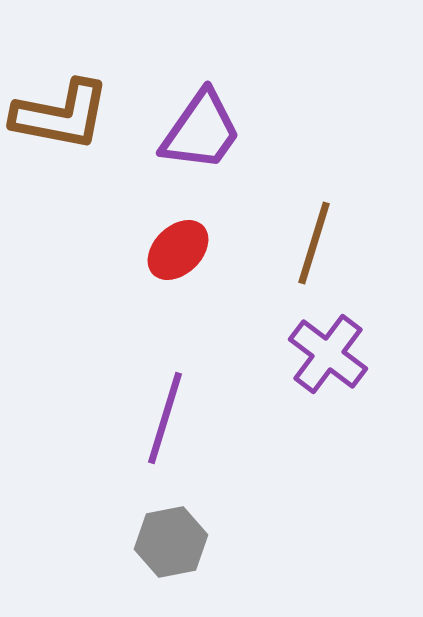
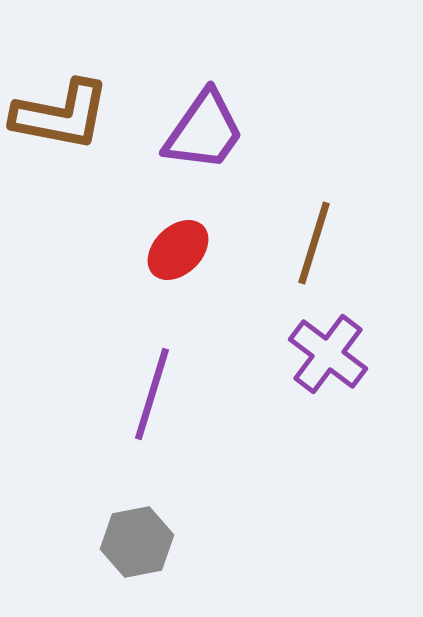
purple trapezoid: moved 3 px right
purple line: moved 13 px left, 24 px up
gray hexagon: moved 34 px left
